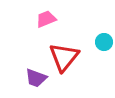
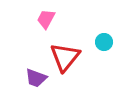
pink trapezoid: rotated 40 degrees counterclockwise
red triangle: moved 1 px right
